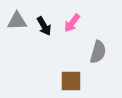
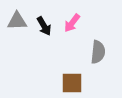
gray semicircle: rotated 10 degrees counterclockwise
brown square: moved 1 px right, 2 px down
